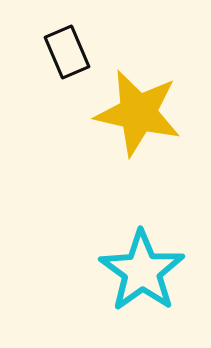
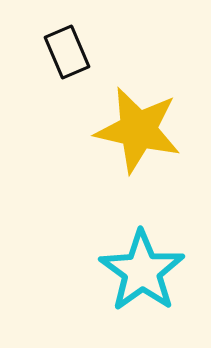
yellow star: moved 17 px down
